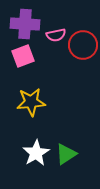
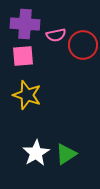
pink square: rotated 15 degrees clockwise
yellow star: moved 4 px left, 7 px up; rotated 24 degrees clockwise
